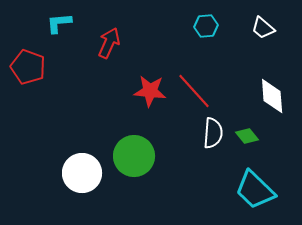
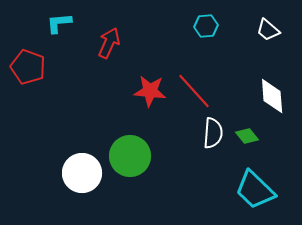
white trapezoid: moved 5 px right, 2 px down
green circle: moved 4 px left
